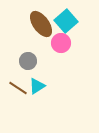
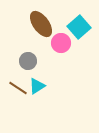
cyan square: moved 13 px right, 6 px down
